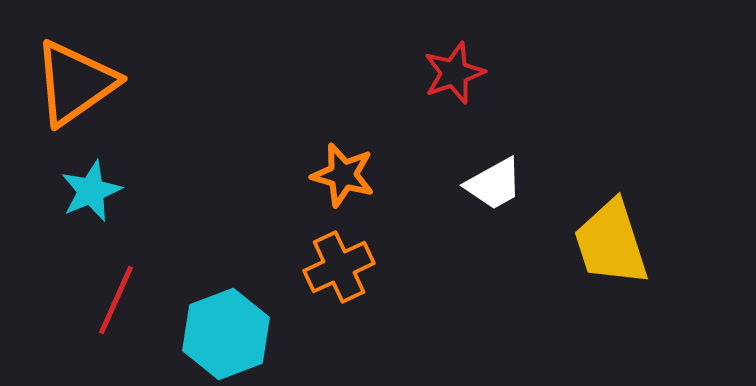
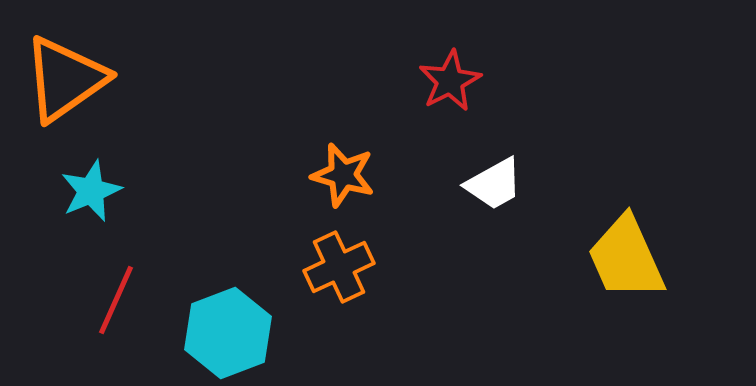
red star: moved 4 px left, 8 px down; rotated 8 degrees counterclockwise
orange triangle: moved 10 px left, 4 px up
yellow trapezoid: moved 15 px right, 15 px down; rotated 6 degrees counterclockwise
cyan hexagon: moved 2 px right, 1 px up
